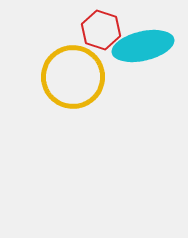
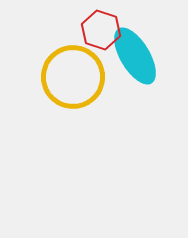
cyan ellipse: moved 8 px left, 10 px down; rotated 72 degrees clockwise
